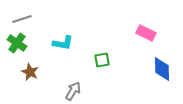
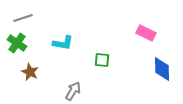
gray line: moved 1 px right, 1 px up
green square: rotated 14 degrees clockwise
